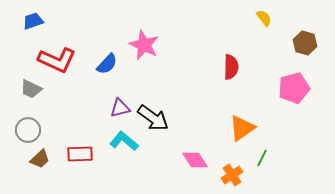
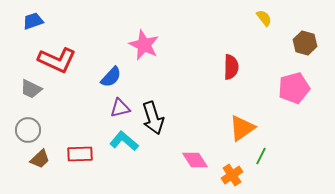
blue semicircle: moved 4 px right, 13 px down
black arrow: rotated 36 degrees clockwise
green line: moved 1 px left, 2 px up
